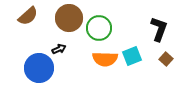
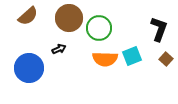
blue circle: moved 10 px left
